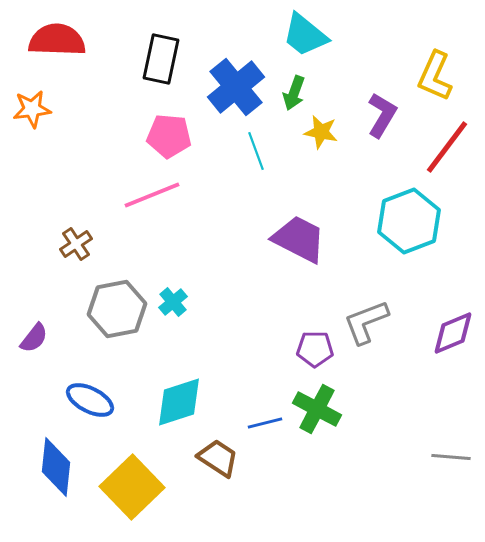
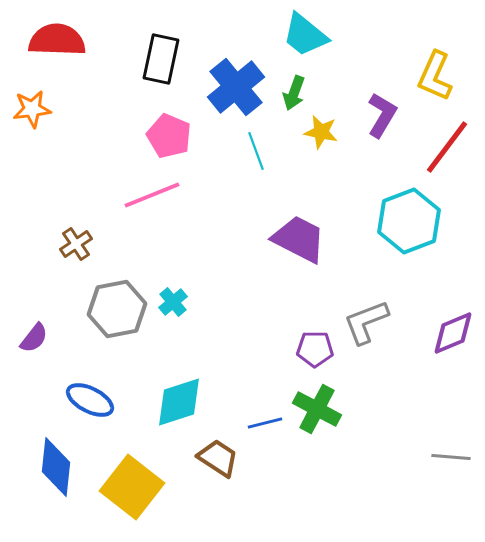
pink pentagon: rotated 18 degrees clockwise
yellow square: rotated 8 degrees counterclockwise
